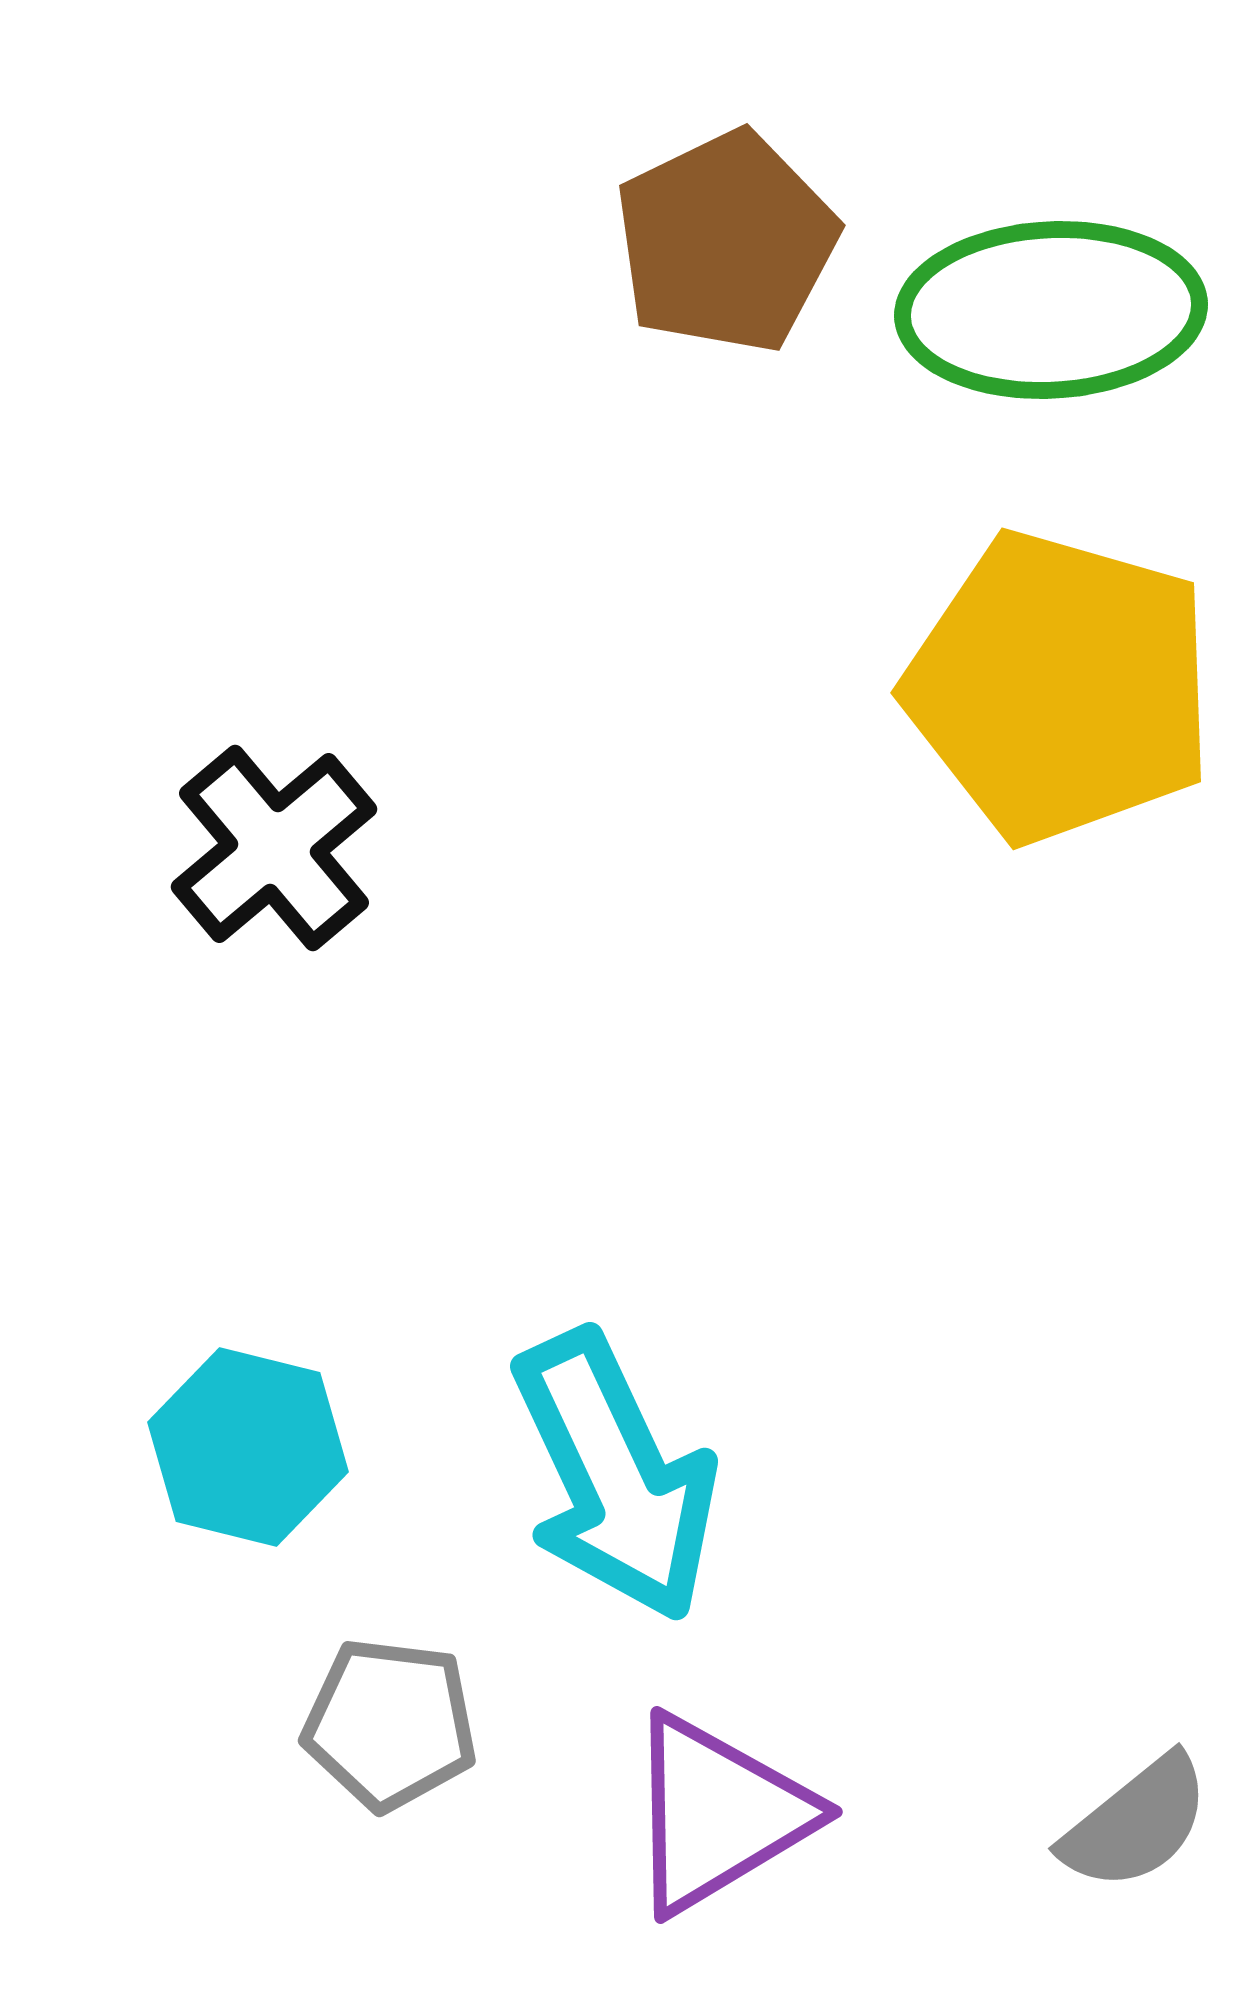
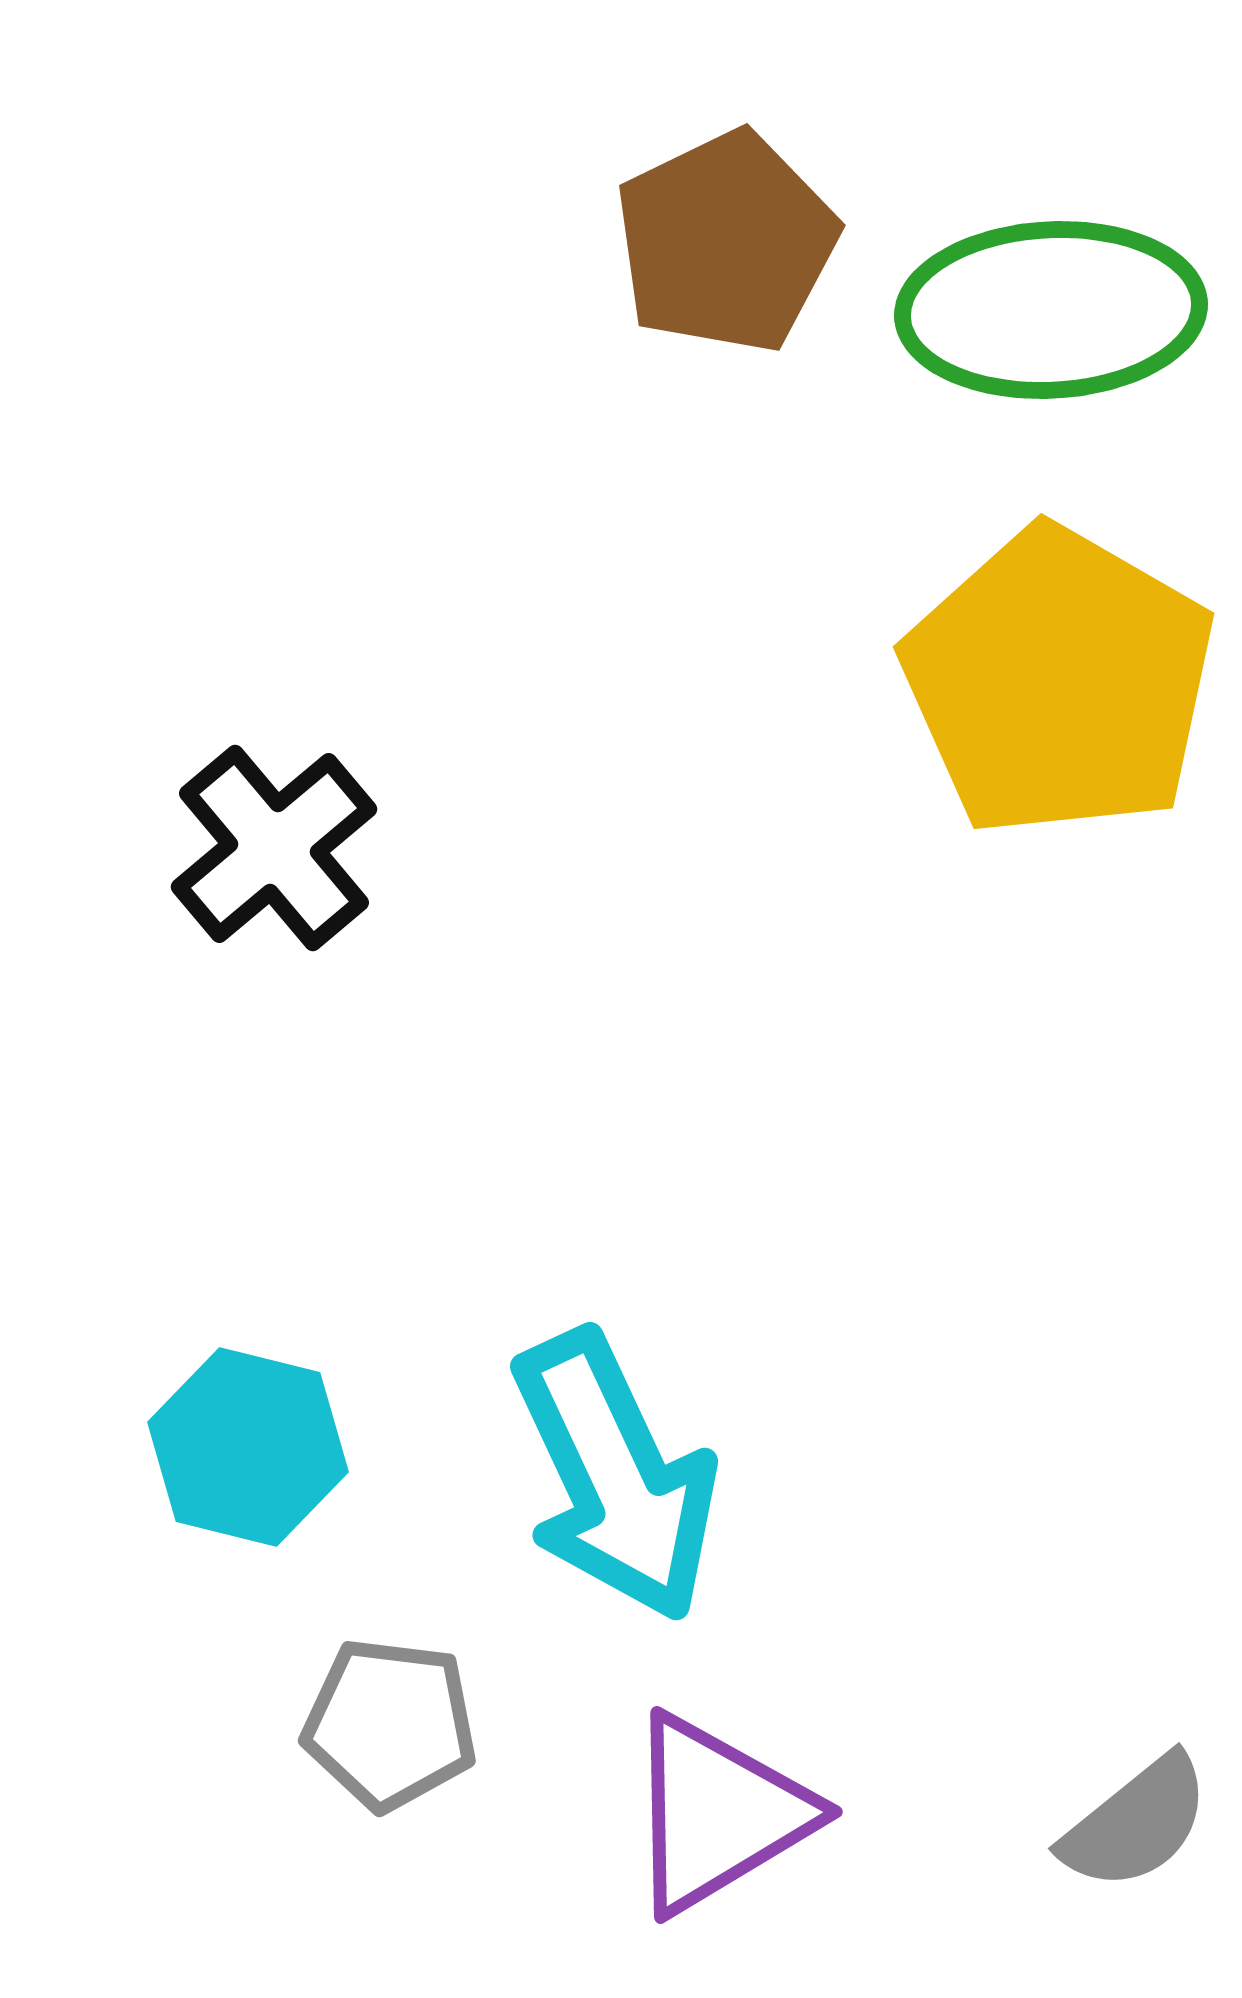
yellow pentagon: moved 1 px left, 5 px up; rotated 14 degrees clockwise
